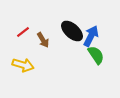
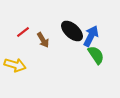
yellow arrow: moved 8 px left
